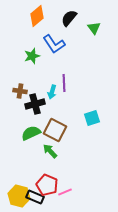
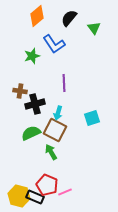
cyan arrow: moved 6 px right, 21 px down
green arrow: moved 1 px right, 1 px down; rotated 14 degrees clockwise
